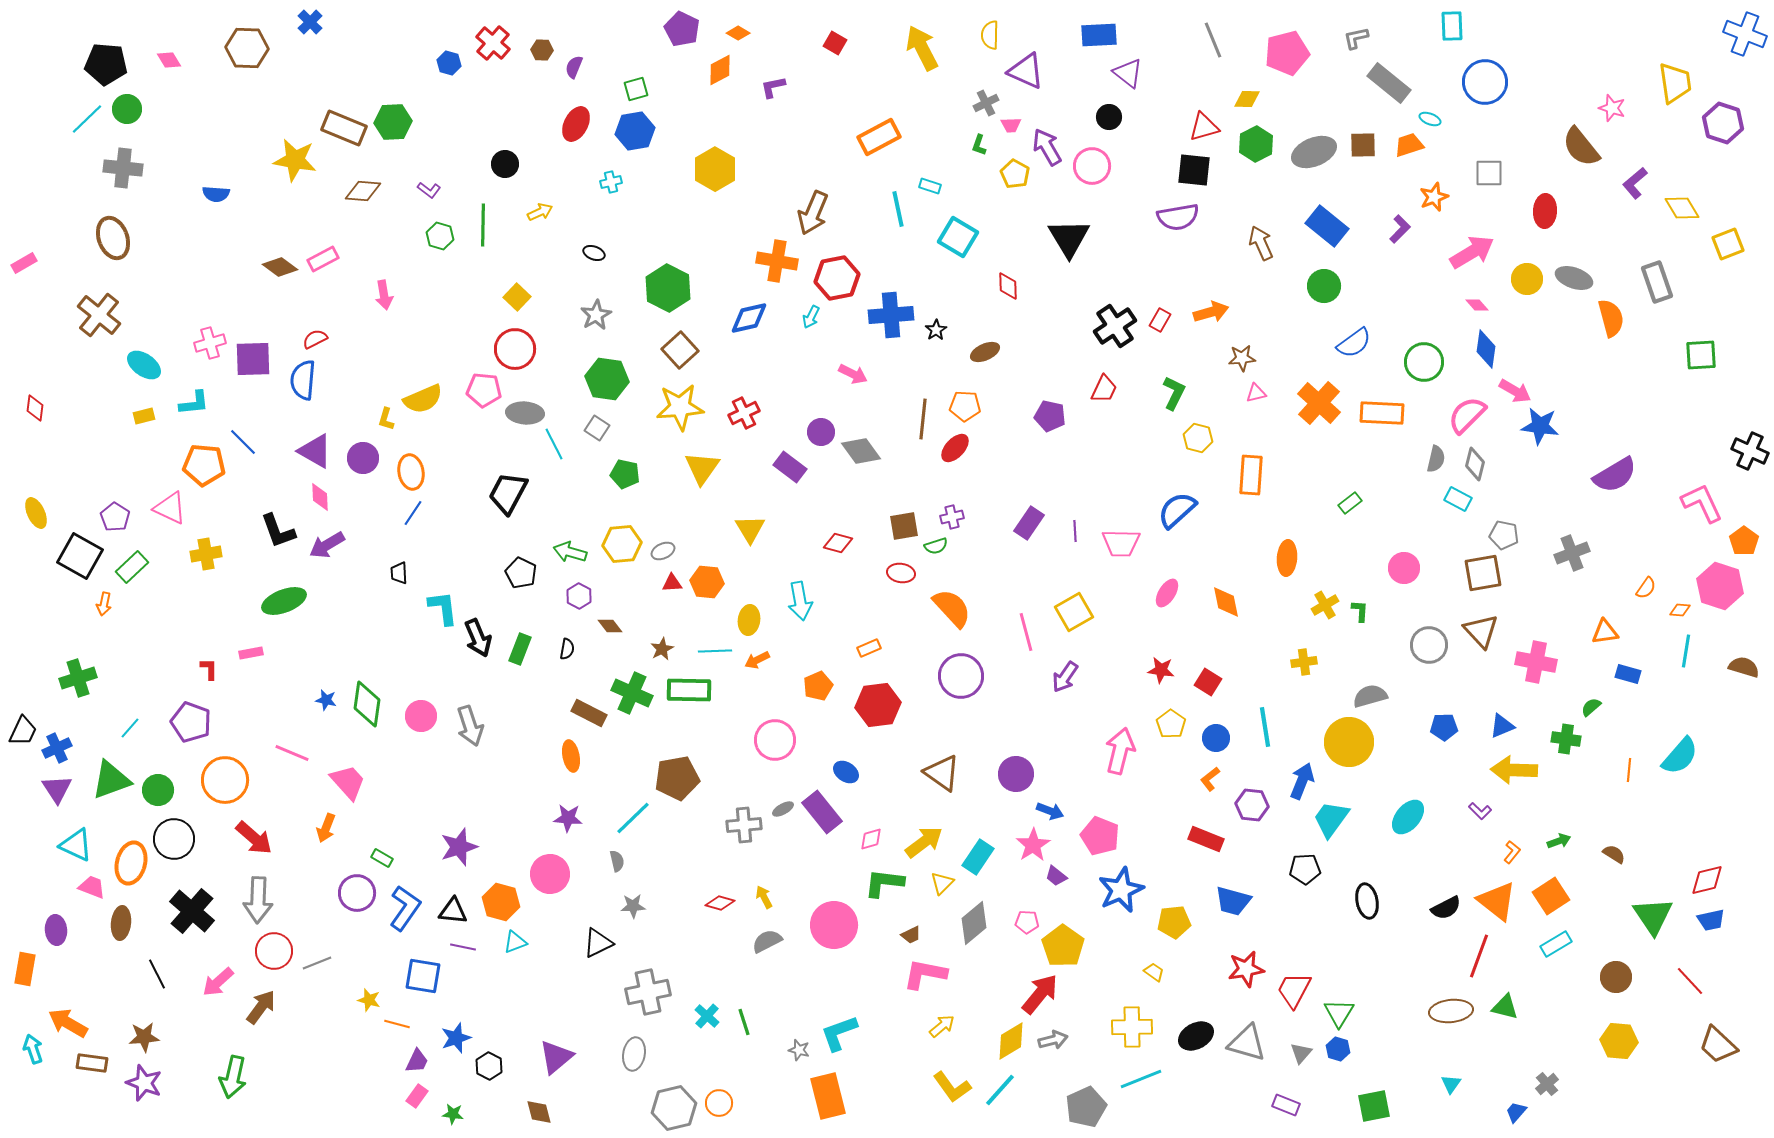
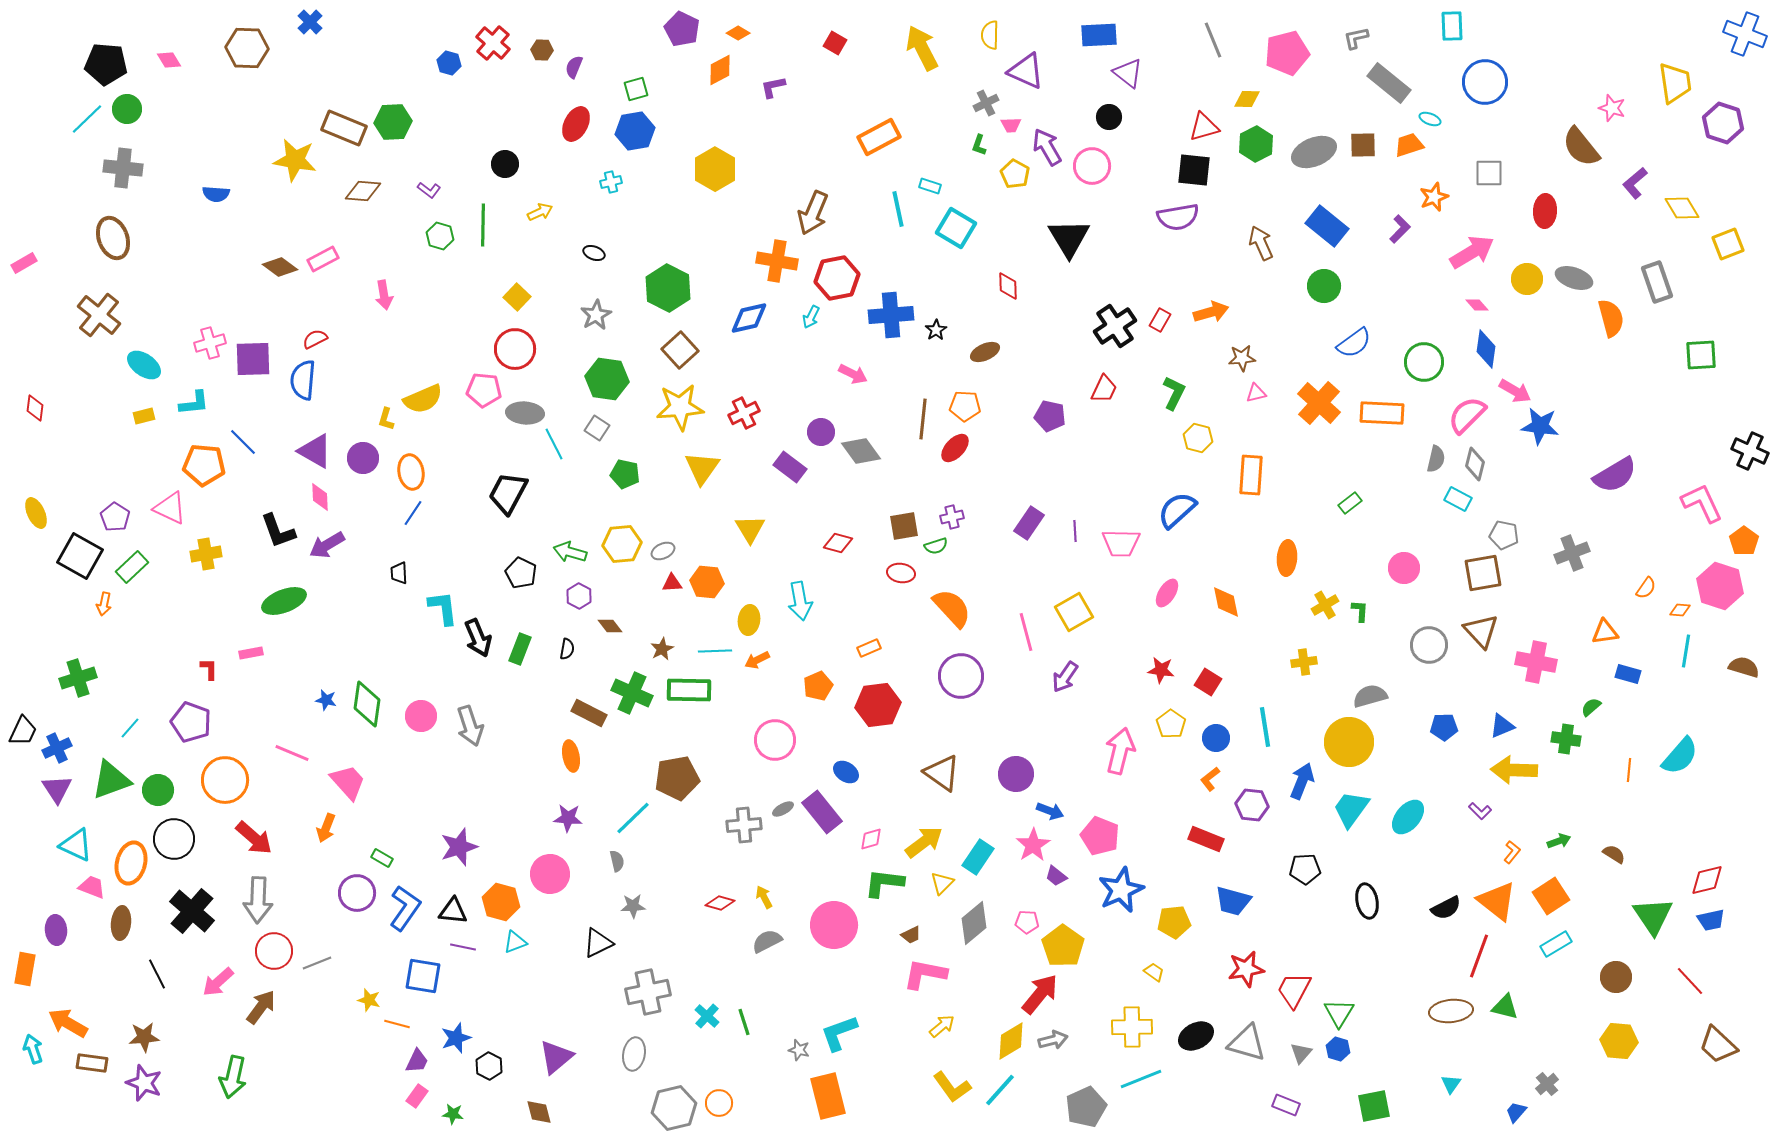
cyan square at (958, 237): moved 2 px left, 9 px up
cyan trapezoid at (1331, 819): moved 20 px right, 10 px up
